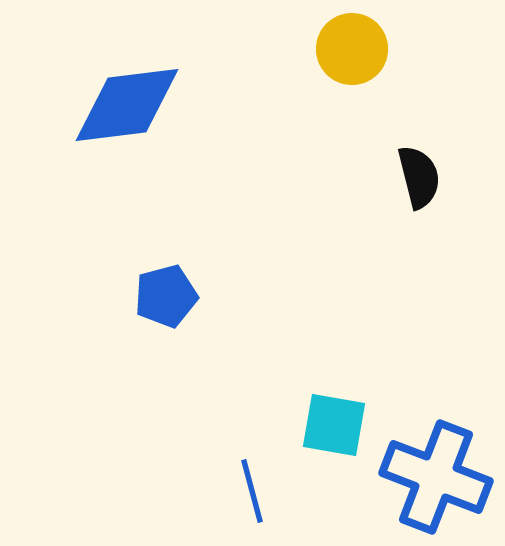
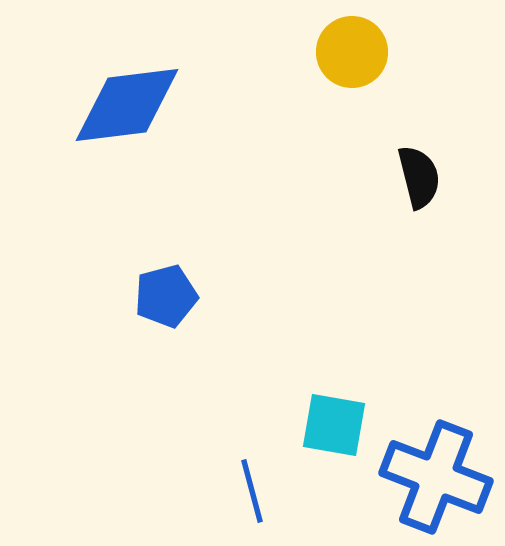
yellow circle: moved 3 px down
